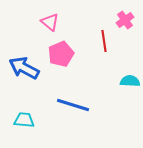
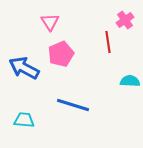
pink triangle: rotated 18 degrees clockwise
red line: moved 4 px right, 1 px down
